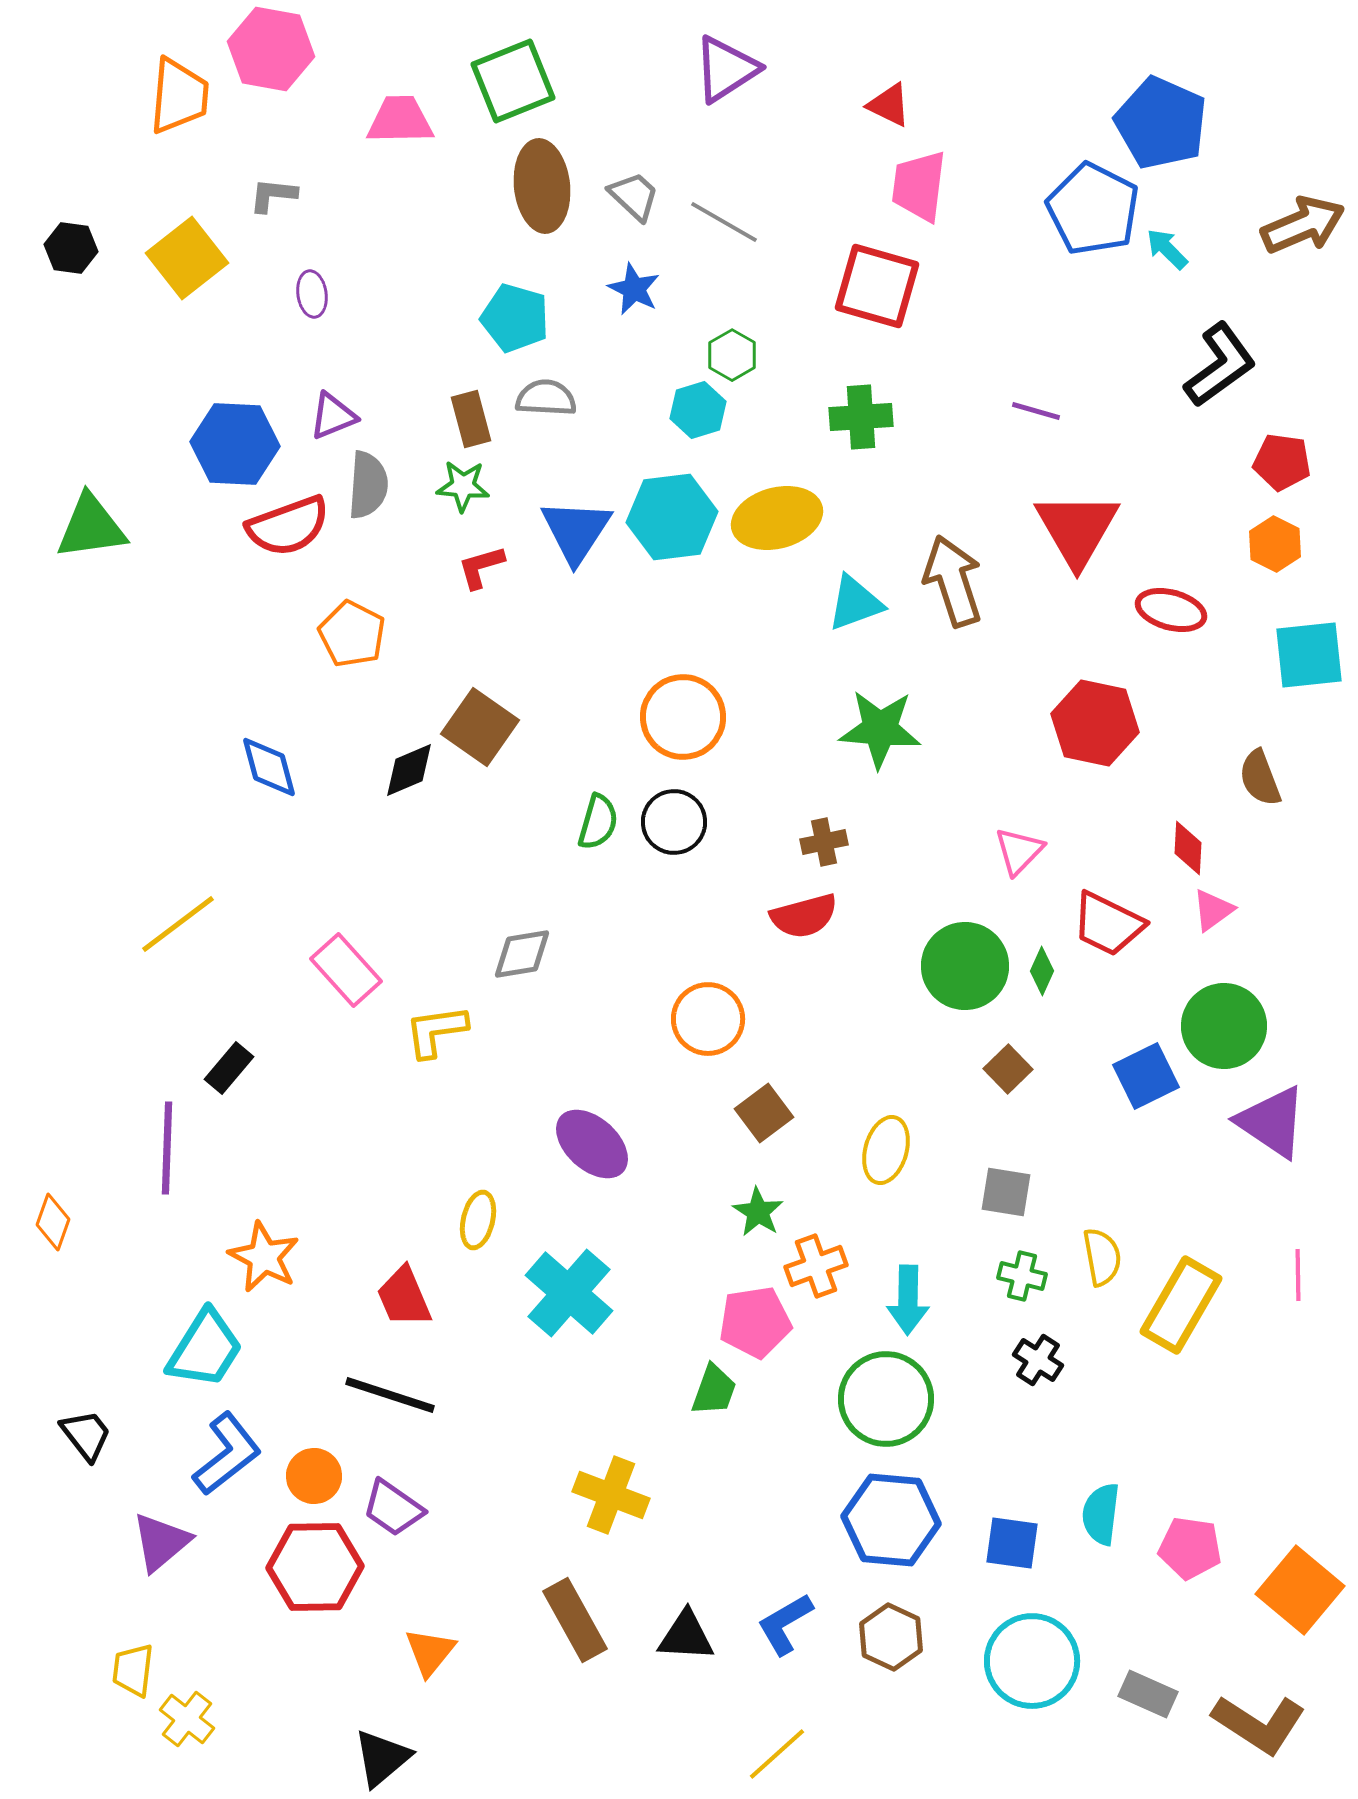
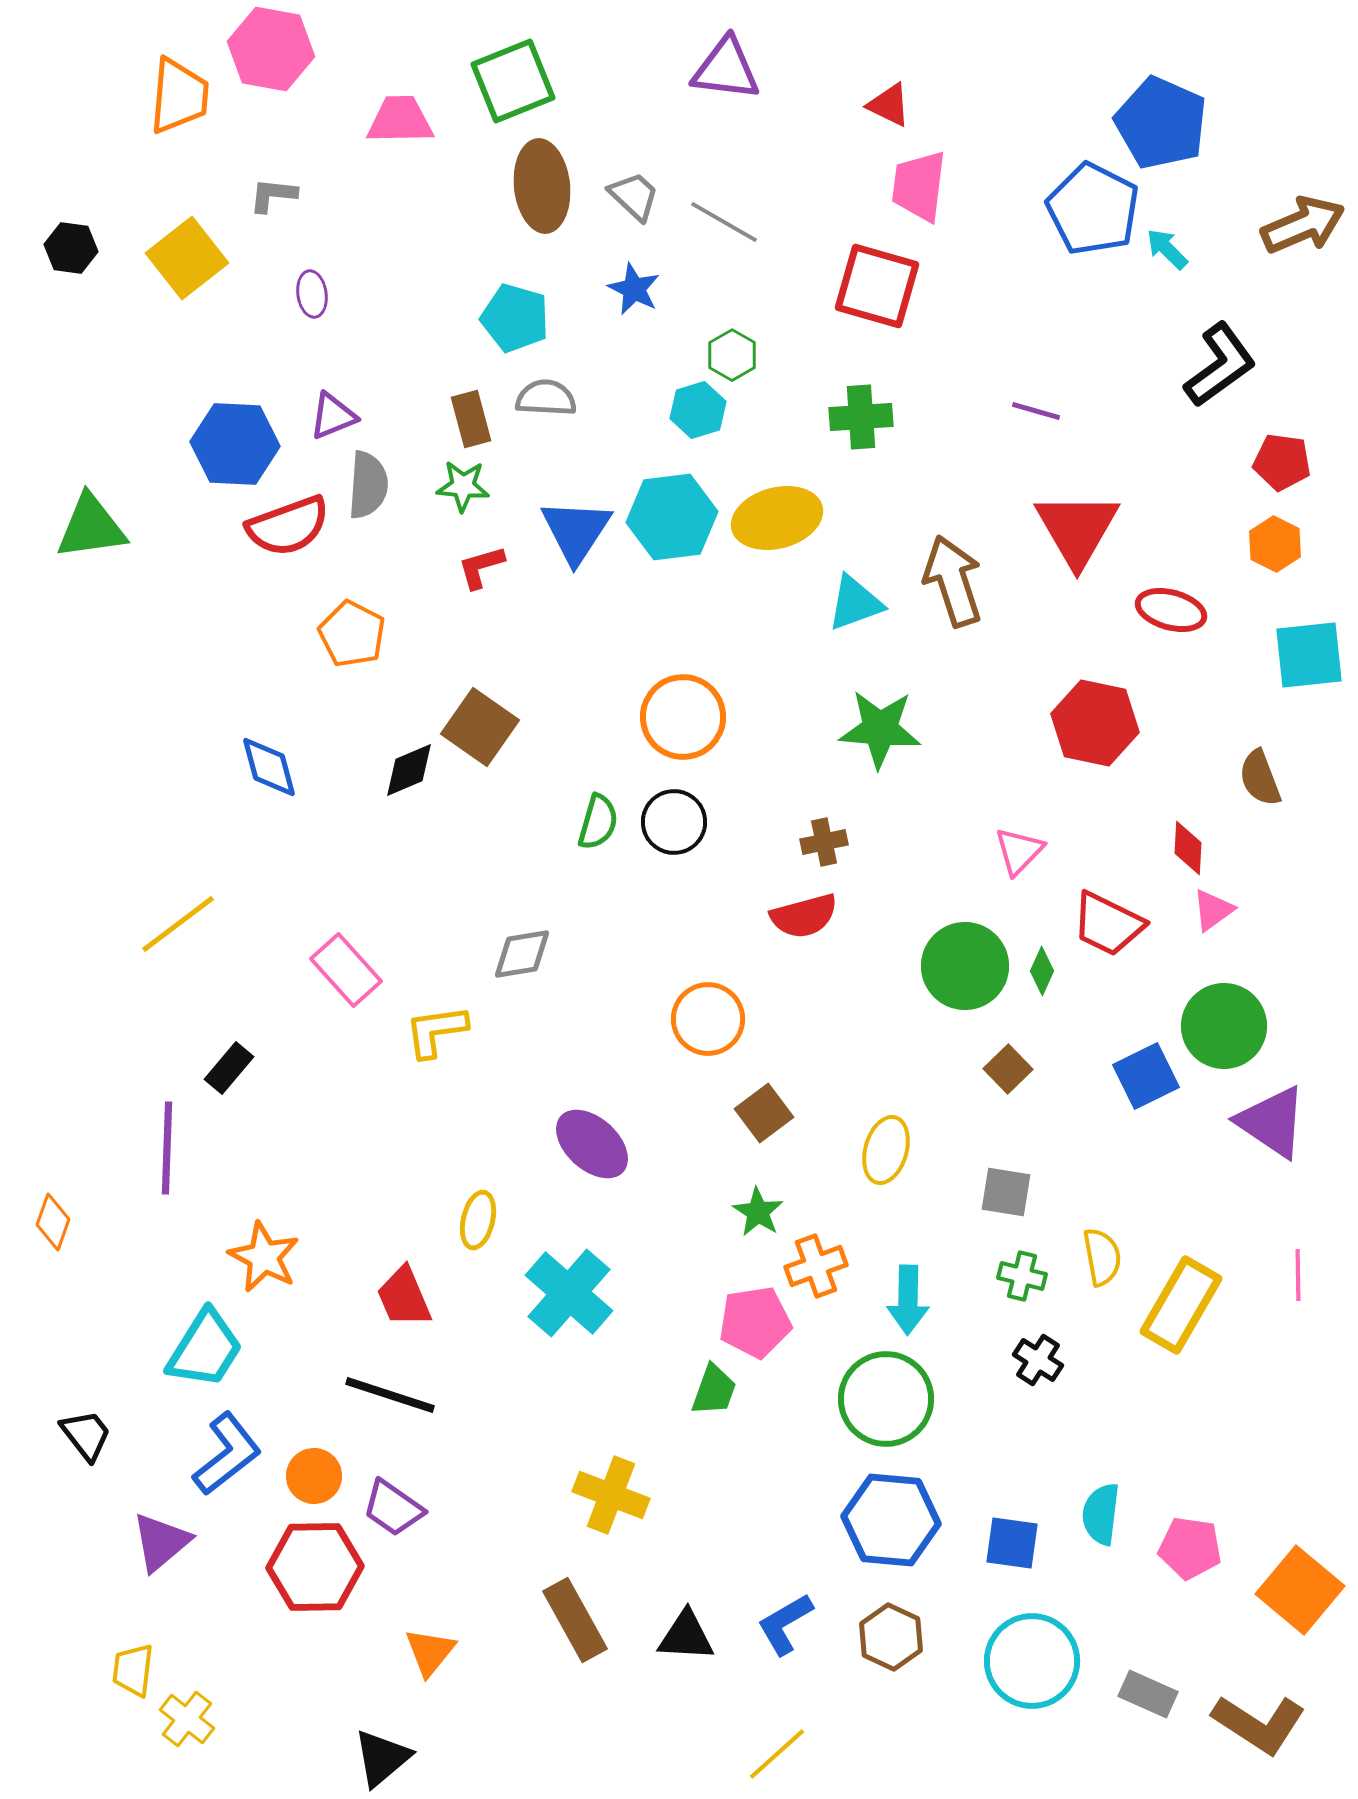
purple triangle at (726, 69): rotated 40 degrees clockwise
